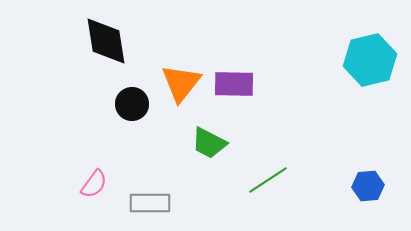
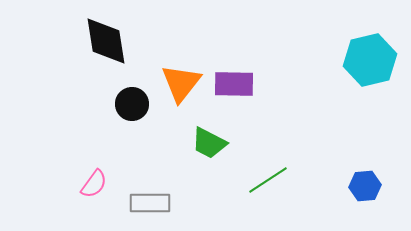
blue hexagon: moved 3 px left
